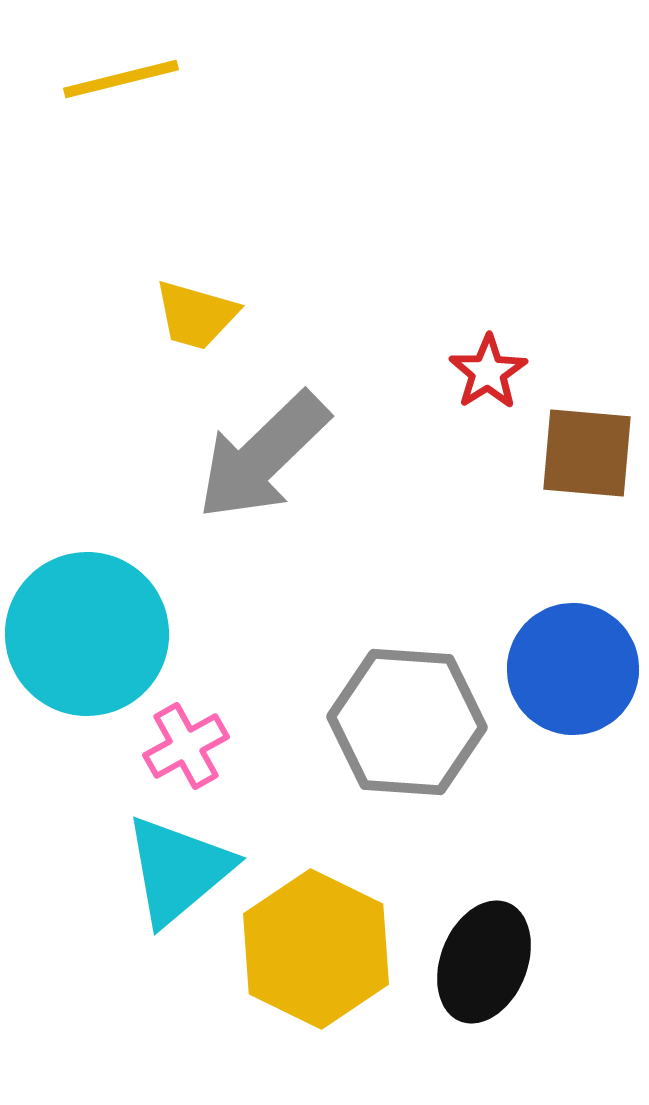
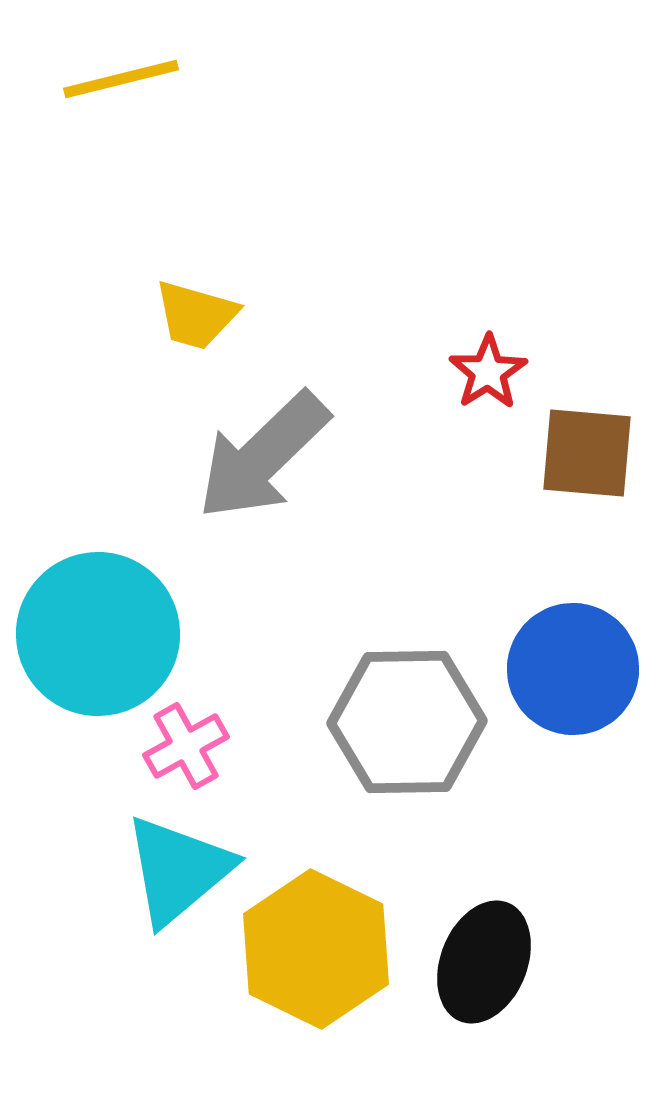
cyan circle: moved 11 px right
gray hexagon: rotated 5 degrees counterclockwise
